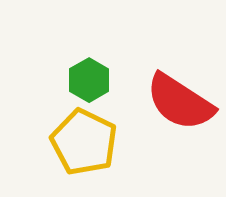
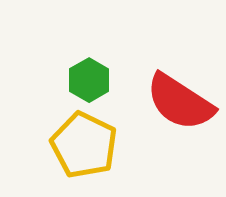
yellow pentagon: moved 3 px down
